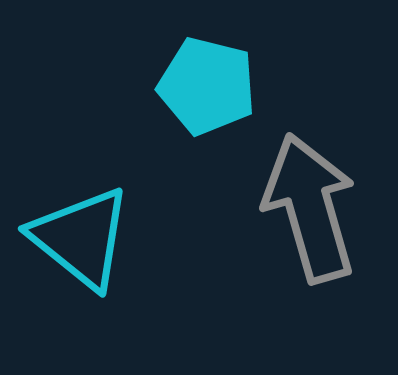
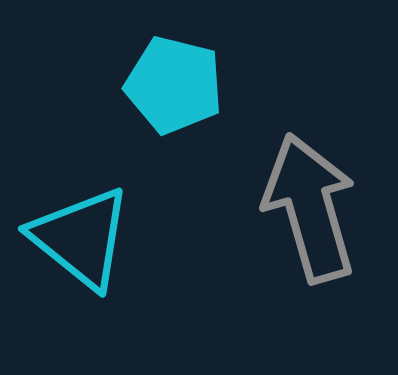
cyan pentagon: moved 33 px left, 1 px up
